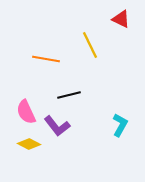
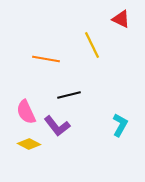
yellow line: moved 2 px right
